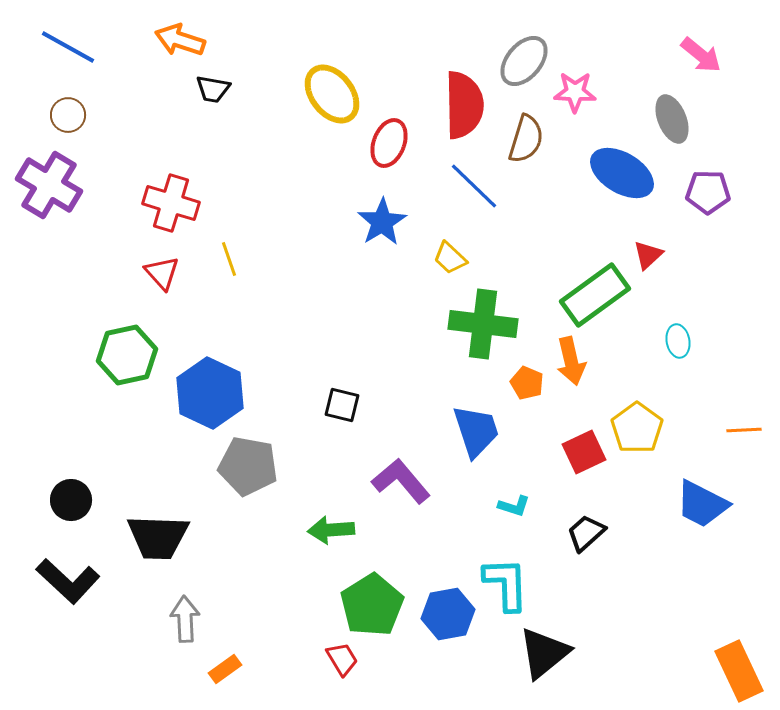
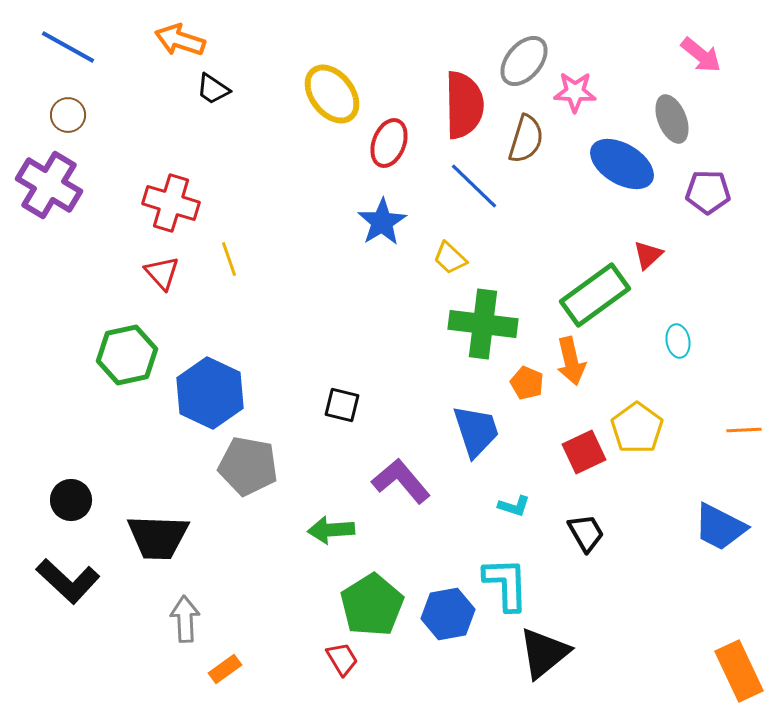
black trapezoid at (213, 89): rotated 24 degrees clockwise
blue ellipse at (622, 173): moved 9 px up
blue trapezoid at (702, 504): moved 18 px right, 23 px down
black trapezoid at (586, 533): rotated 102 degrees clockwise
